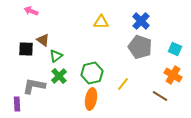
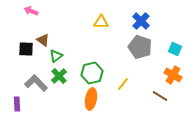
gray L-shape: moved 2 px right, 3 px up; rotated 35 degrees clockwise
